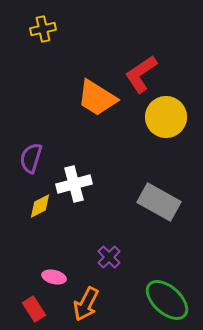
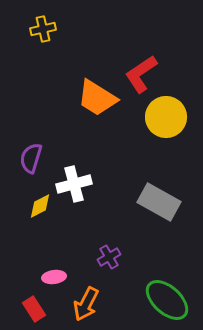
purple cross: rotated 15 degrees clockwise
pink ellipse: rotated 20 degrees counterclockwise
